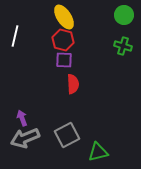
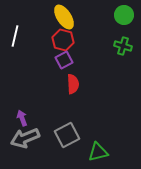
purple square: rotated 30 degrees counterclockwise
